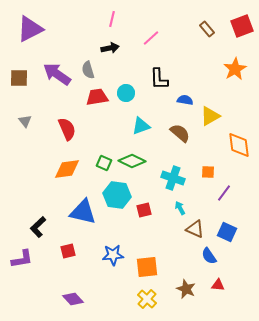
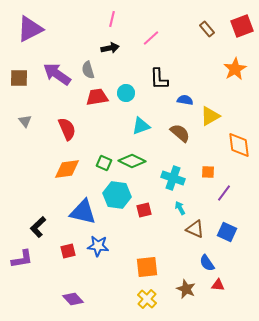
blue star at (113, 255): moved 15 px left, 9 px up; rotated 10 degrees clockwise
blue semicircle at (209, 256): moved 2 px left, 7 px down
